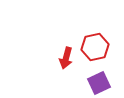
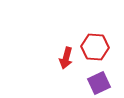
red hexagon: rotated 16 degrees clockwise
